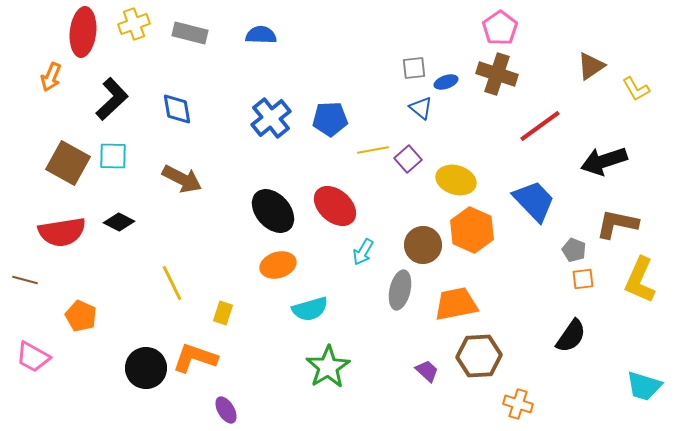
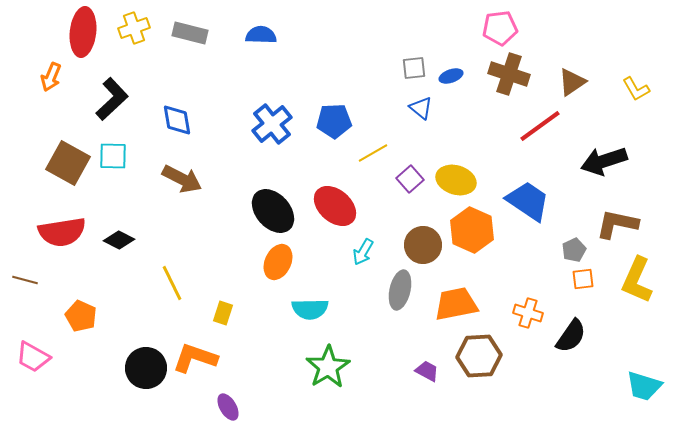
yellow cross at (134, 24): moved 4 px down
pink pentagon at (500, 28): rotated 28 degrees clockwise
brown triangle at (591, 66): moved 19 px left, 16 px down
brown cross at (497, 74): moved 12 px right
blue ellipse at (446, 82): moved 5 px right, 6 px up
blue diamond at (177, 109): moved 11 px down
blue cross at (271, 118): moved 1 px right, 6 px down
blue pentagon at (330, 119): moved 4 px right, 2 px down
yellow line at (373, 150): moved 3 px down; rotated 20 degrees counterclockwise
purple square at (408, 159): moved 2 px right, 20 px down
blue trapezoid at (534, 201): moved 6 px left; rotated 12 degrees counterclockwise
black diamond at (119, 222): moved 18 px down
gray pentagon at (574, 250): rotated 25 degrees clockwise
orange ellipse at (278, 265): moved 3 px up; rotated 48 degrees counterclockwise
yellow L-shape at (640, 280): moved 3 px left
cyan semicircle at (310, 309): rotated 15 degrees clockwise
purple trapezoid at (427, 371): rotated 15 degrees counterclockwise
orange cross at (518, 404): moved 10 px right, 91 px up
purple ellipse at (226, 410): moved 2 px right, 3 px up
